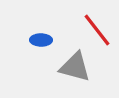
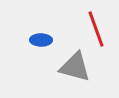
red line: moved 1 px left, 1 px up; rotated 18 degrees clockwise
